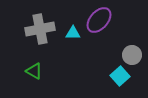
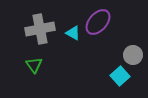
purple ellipse: moved 1 px left, 2 px down
cyan triangle: rotated 28 degrees clockwise
gray circle: moved 1 px right
green triangle: moved 6 px up; rotated 24 degrees clockwise
